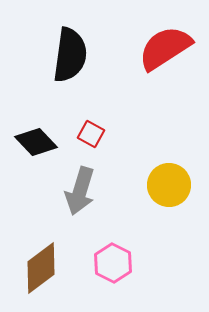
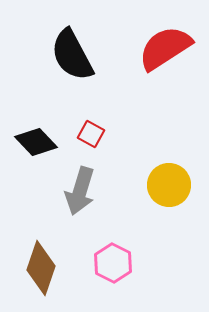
black semicircle: moved 2 px right; rotated 144 degrees clockwise
brown diamond: rotated 34 degrees counterclockwise
